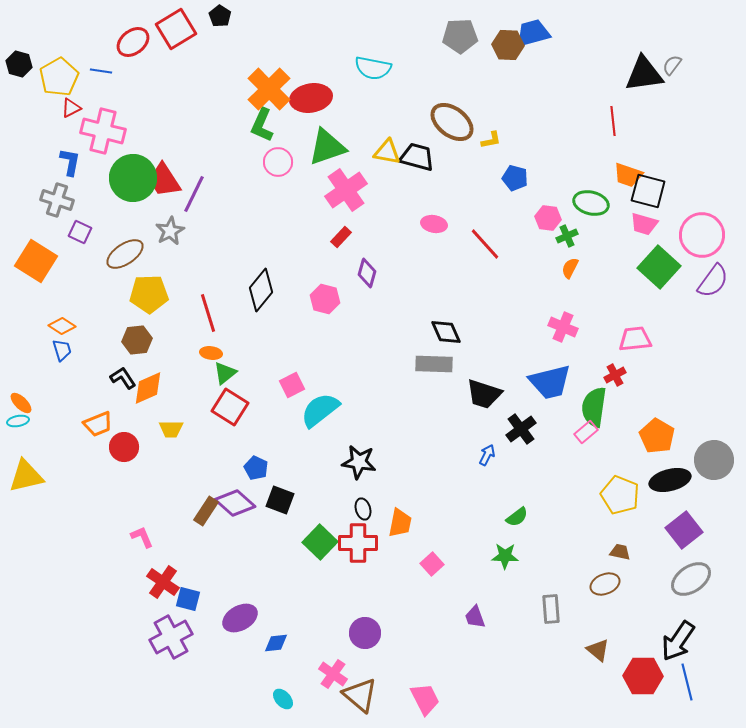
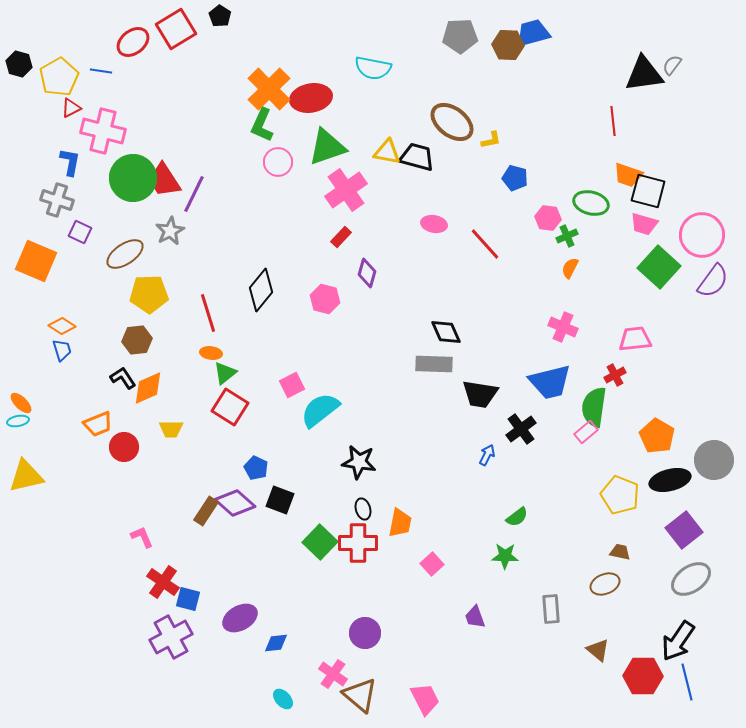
orange square at (36, 261): rotated 9 degrees counterclockwise
black trapezoid at (484, 394): moved 4 px left; rotated 9 degrees counterclockwise
